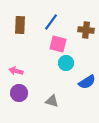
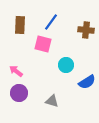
pink square: moved 15 px left
cyan circle: moved 2 px down
pink arrow: rotated 24 degrees clockwise
